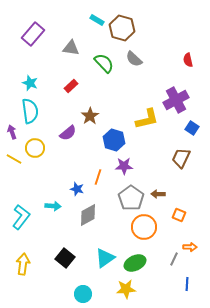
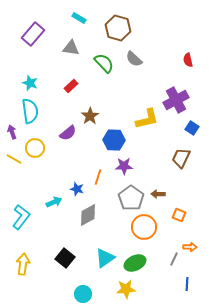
cyan rectangle: moved 18 px left, 2 px up
brown hexagon: moved 4 px left
blue hexagon: rotated 15 degrees counterclockwise
cyan arrow: moved 1 px right, 4 px up; rotated 28 degrees counterclockwise
